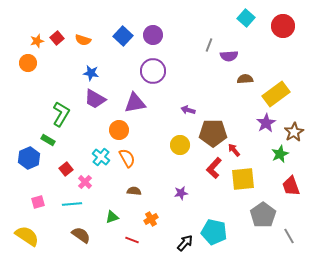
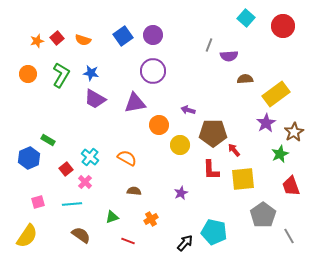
blue square at (123, 36): rotated 12 degrees clockwise
orange circle at (28, 63): moved 11 px down
green L-shape at (61, 114): moved 39 px up
orange circle at (119, 130): moved 40 px right, 5 px up
cyan cross at (101, 157): moved 11 px left
orange semicircle at (127, 158): rotated 30 degrees counterclockwise
red L-shape at (214, 168): moved 3 px left, 2 px down; rotated 45 degrees counterclockwise
purple star at (181, 193): rotated 16 degrees counterclockwise
yellow semicircle at (27, 236): rotated 90 degrees clockwise
red line at (132, 240): moved 4 px left, 1 px down
